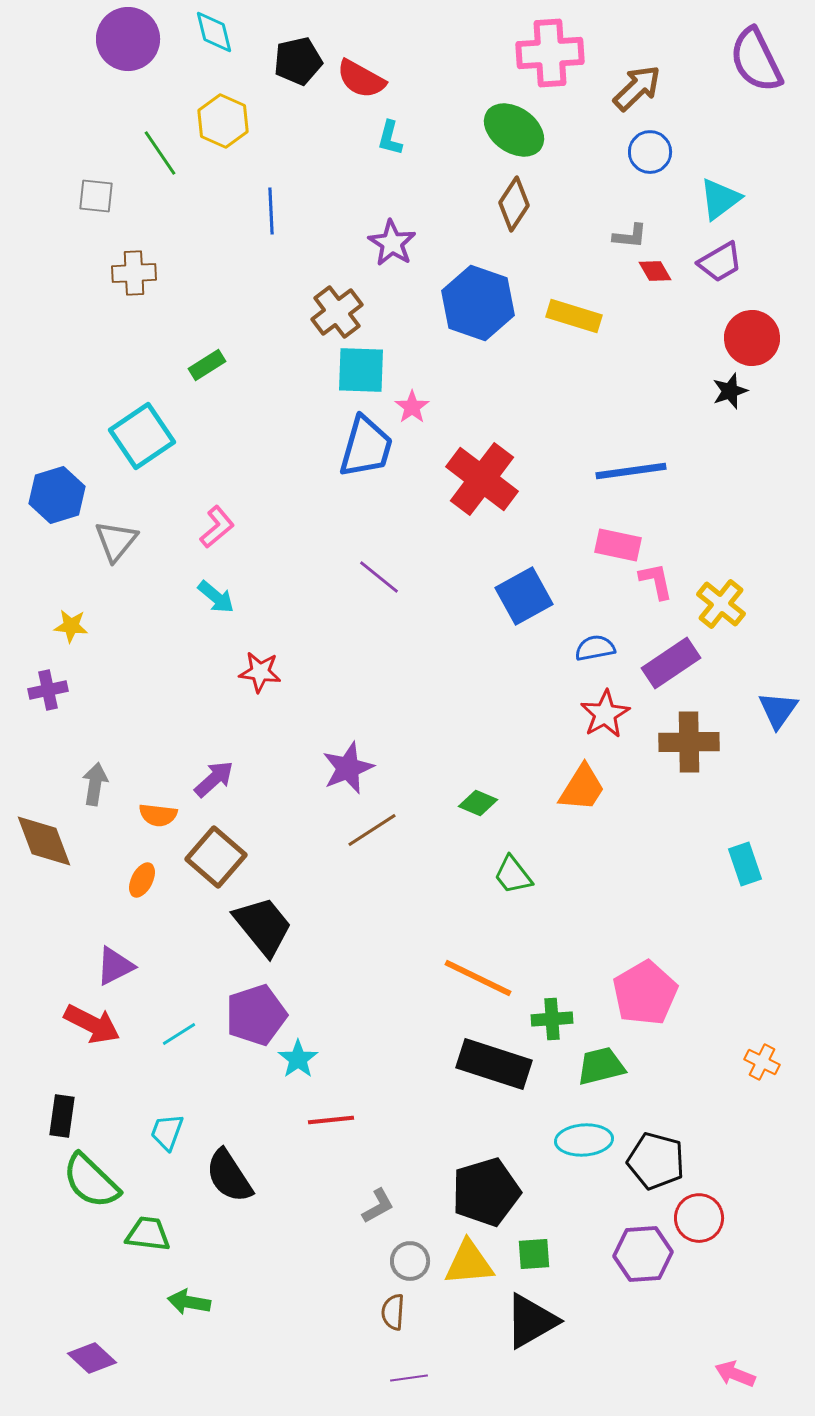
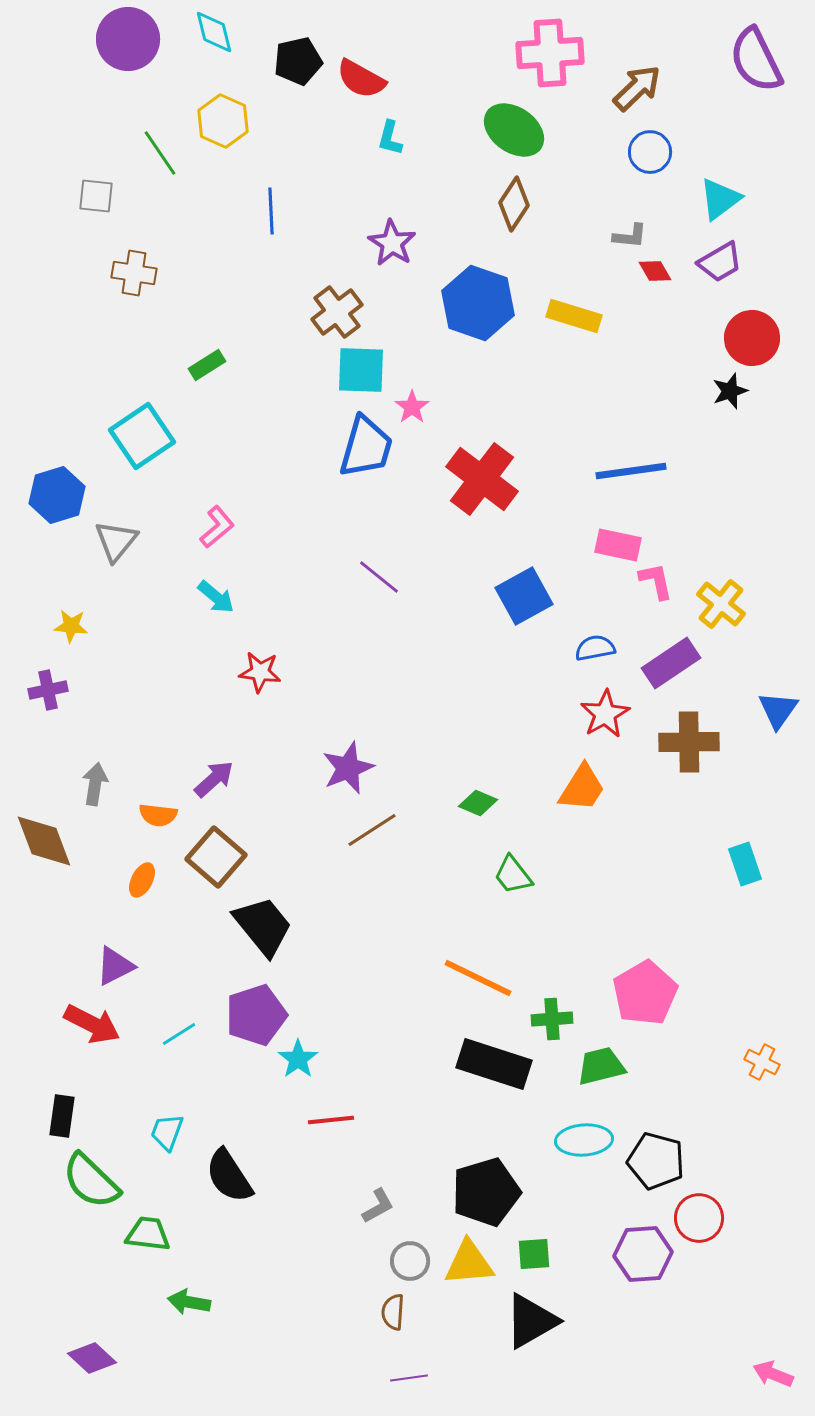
brown cross at (134, 273): rotated 12 degrees clockwise
pink arrow at (735, 1374): moved 38 px right
